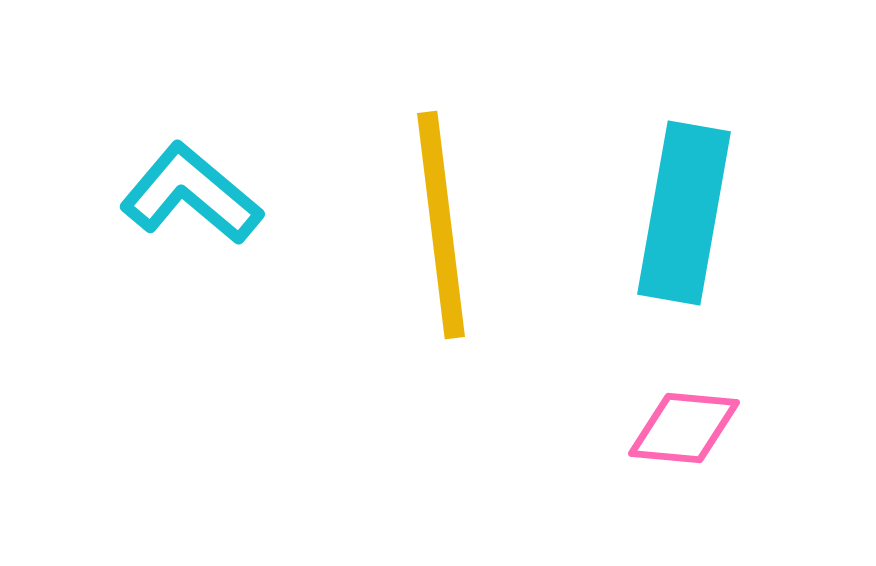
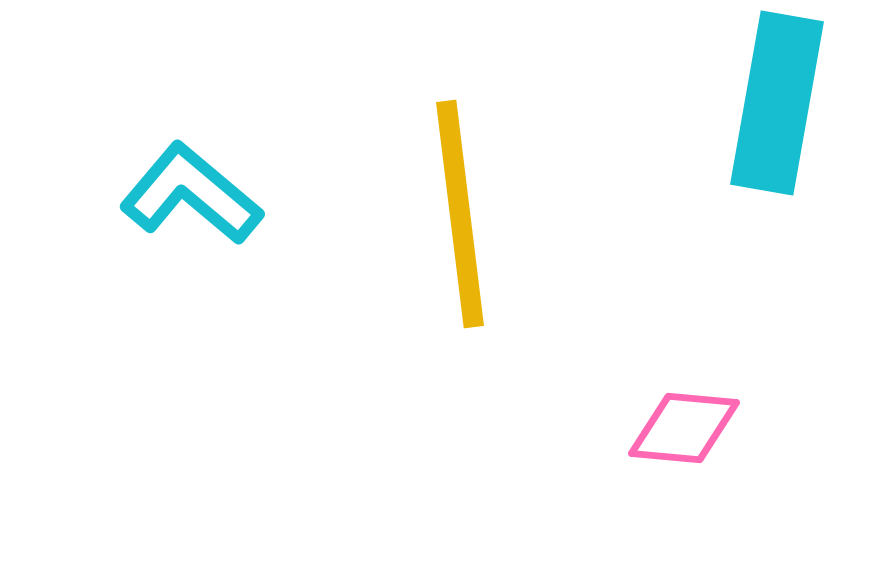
cyan rectangle: moved 93 px right, 110 px up
yellow line: moved 19 px right, 11 px up
